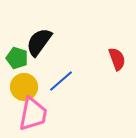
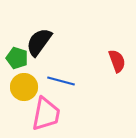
red semicircle: moved 2 px down
blue line: rotated 56 degrees clockwise
pink trapezoid: moved 13 px right
